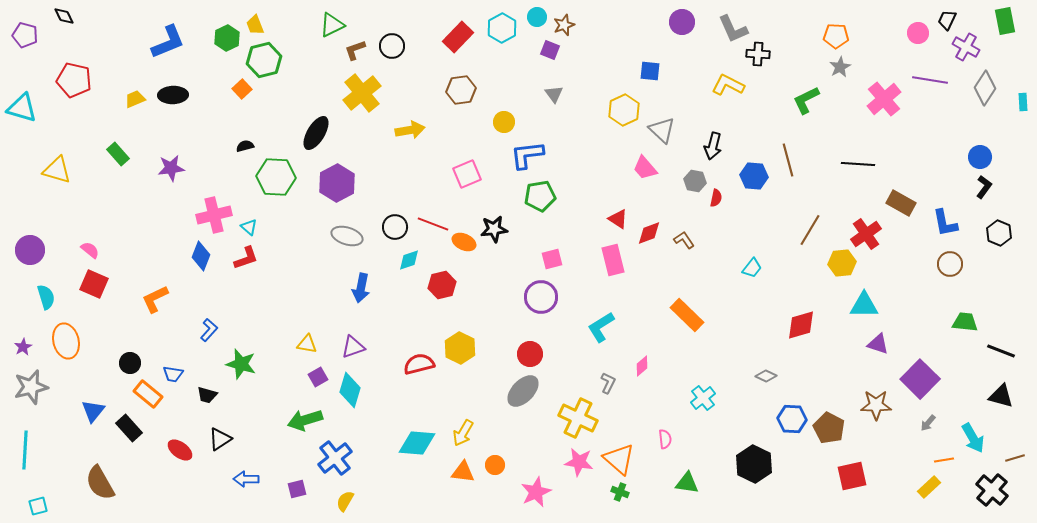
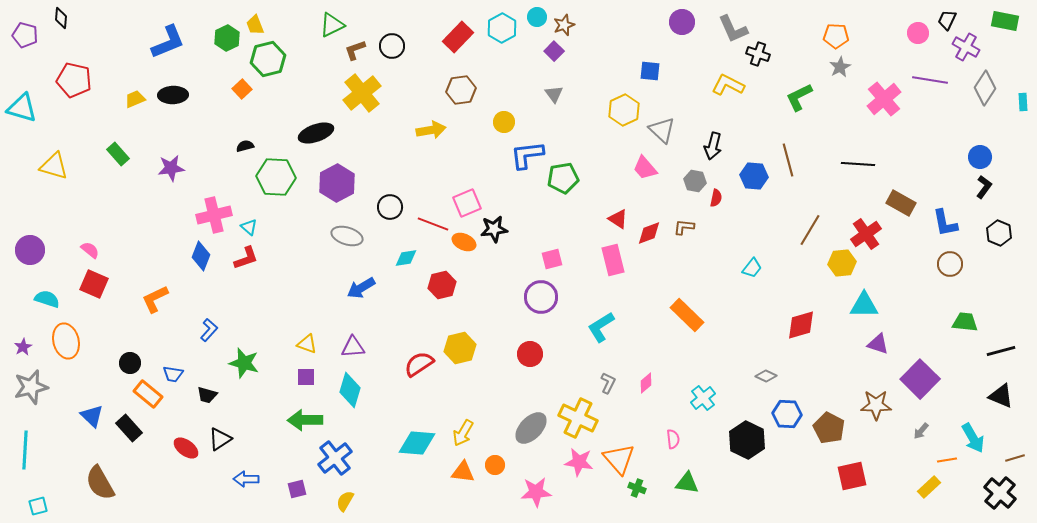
black diamond at (64, 16): moved 3 px left, 2 px down; rotated 30 degrees clockwise
green rectangle at (1005, 21): rotated 68 degrees counterclockwise
purple square at (550, 50): moved 4 px right, 1 px down; rotated 24 degrees clockwise
black cross at (758, 54): rotated 15 degrees clockwise
green hexagon at (264, 60): moved 4 px right, 1 px up
green L-shape at (806, 100): moved 7 px left, 3 px up
yellow arrow at (410, 130): moved 21 px right
black ellipse at (316, 133): rotated 40 degrees clockwise
yellow triangle at (57, 170): moved 3 px left, 4 px up
pink square at (467, 174): moved 29 px down
green pentagon at (540, 196): moved 23 px right, 18 px up
black circle at (395, 227): moved 5 px left, 20 px up
brown L-shape at (684, 240): moved 13 px up; rotated 50 degrees counterclockwise
cyan diamond at (409, 260): moved 3 px left, 2 px up; rotated 10 degrees clockwise
blue arrow at (361, 288): rotated 48 degrees clockwise
cyan semicircle at (46, 297): moved 1 px right, 2 px down; rotated 55 degrees counterclockwise
yellow triangle at (307, 344): rotated 10 degrees clockwise
purple triangle at (353, 347): rotated 15 degrees clockwise
yellow hexagon at (460, 348): rotated 20 degrees clockwise
black line at (1001, 351): rotated 36 degrees counterclockwise
green star at (241, 364): moved 3 px right, 1 px up
red semicircle at (419, 364): rotated 20 degrees counterclockwise
pink diamond at (642, 366): moved 4 px right, 17 px down
purple square at (318, 377): moved 12 px left; rotated 30 degrees clockwise
gray ellipse at (523, 391): moved 8 px right, 37 px down
black triangle at (1001, 396): rotated 8 degrees clockwise
blue triangle at (93, 411): moved 1 px left, 5 px down; rotated 25 degrees counterclockwise
blue hexagon at (792, 419): moved 5 px left, 5 px up
green arrow at (305, 420): rotated 16 degrees clockwise
gray arrow at (928, 423): moved 7 px left, 8 px down
pink semicircle at (665, 439): moved 8 px right
red ellipse at (180, 450): moved 6 px right, 2 px up
orange triangle at (619, 459): rotated 8 degrees clockwise
orange line at (944, 460): moved 3 px right
black hexagon at (754, 464): moved 7 px left, 24 px up
black cross at (992, 490): moved 8 px right, 3 px down
pink star at (536, 492): rotated 20 degrees clockwise
green cross at (620, 492): moved 17 px right, 4 px up
